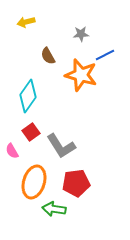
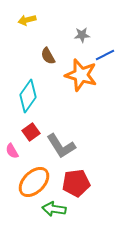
yellow arrow: moved 1 px right, 2 px up
gray star: moved 1 px right, 1 px down
orange ellipse: rotated 28 degrees clockwise
